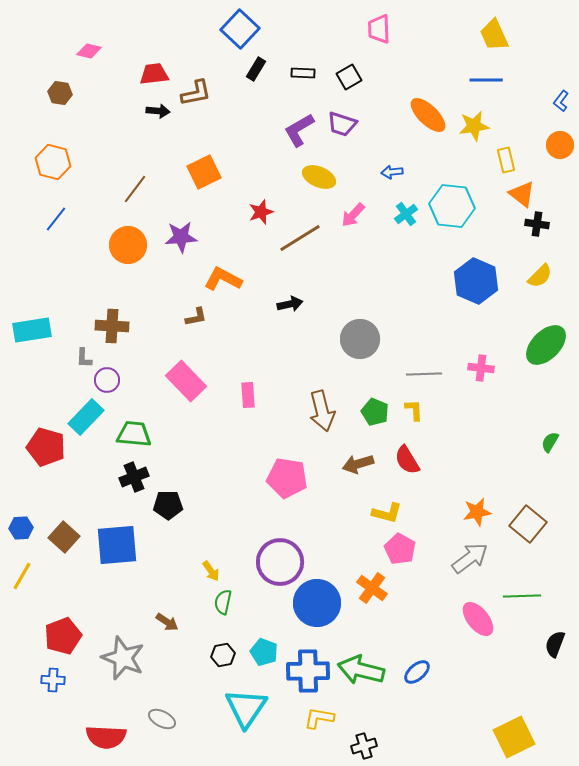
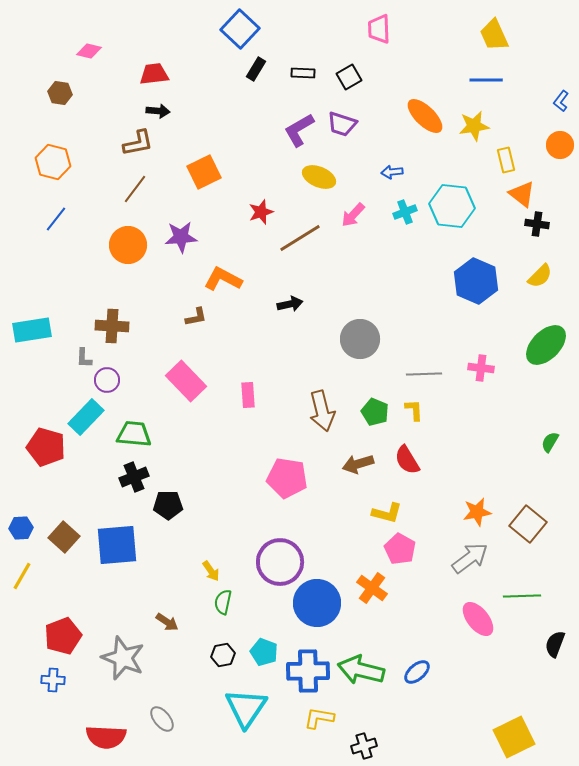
brown L-shape at (196, 93): moved 58 px left, 50 px down
orange ellipse at (428, 115): moved 3 px left, 1 px down
cyan cross at (406, 214): moved 1 px left, 2 px up; rotated 15 degrees clockwise
gray ellipse at (162, 719): rotated 24 degrees clockwise
